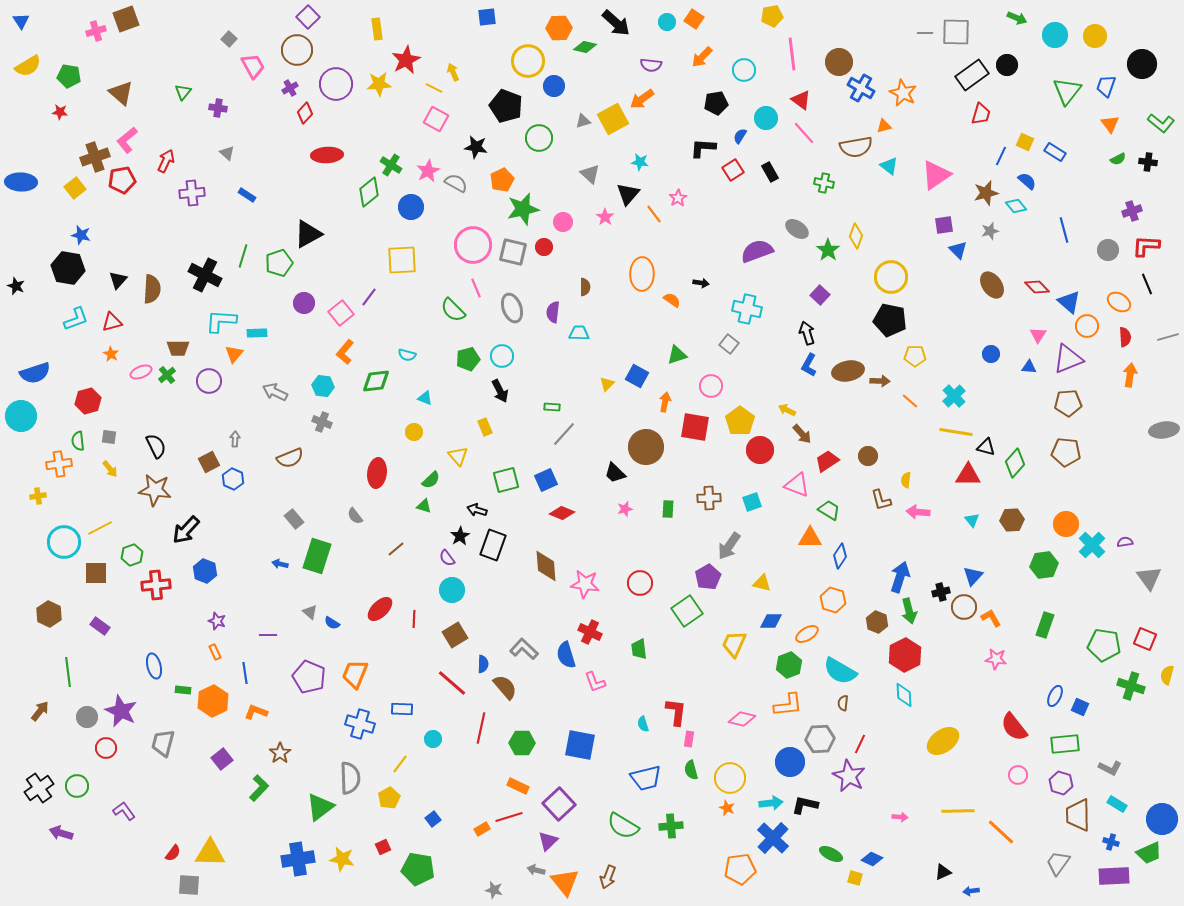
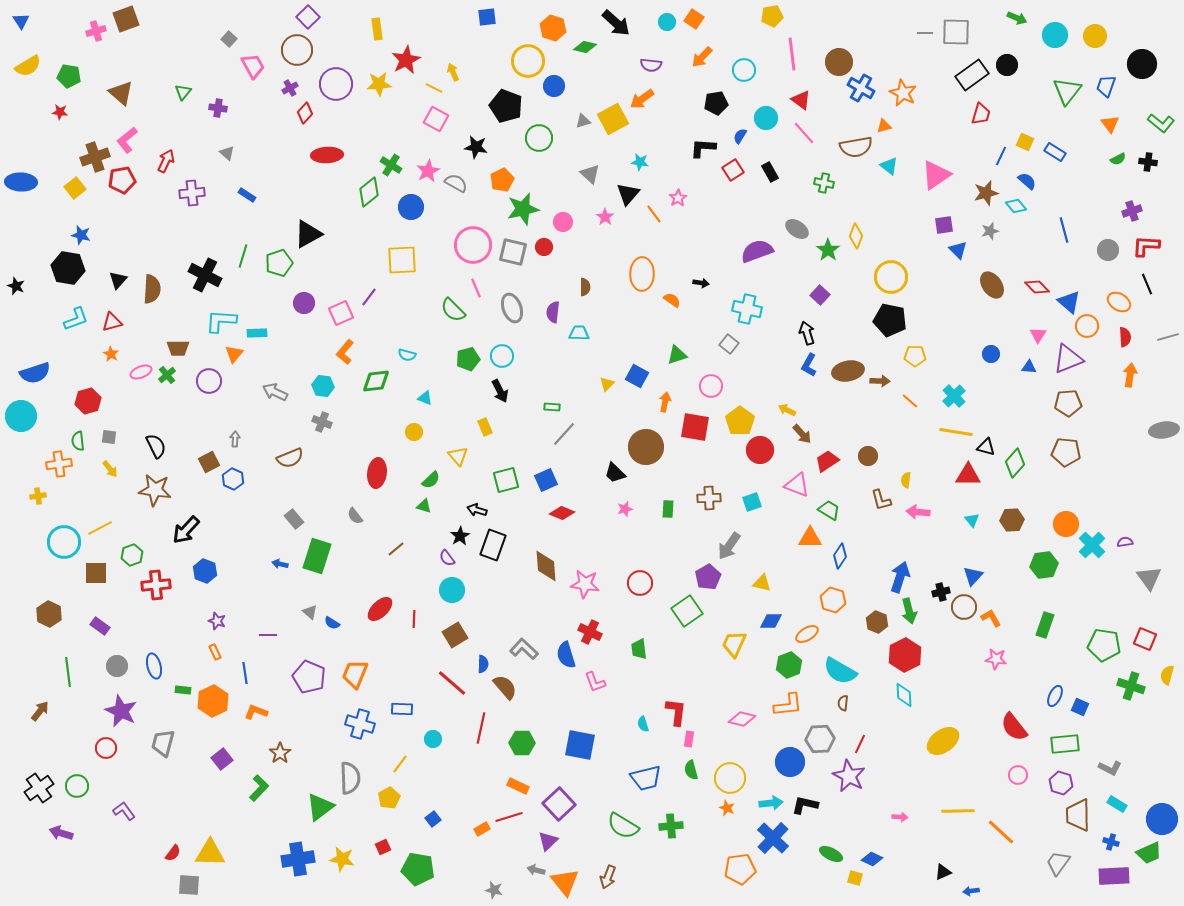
orange hexagon at (559, 28): moved 6 px left; rotated 20 degrees clockwise
pink square at (341, 313): rotated 15 degrees clockwise
gray circle at (87, 717): moved 30 px right, 51 px up
